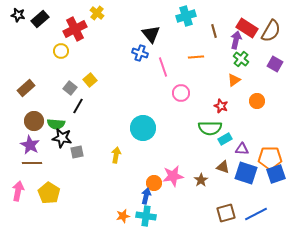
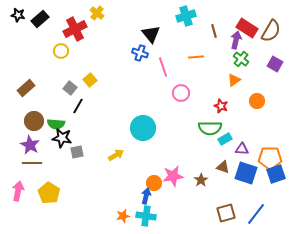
yellow arrow at (116, 155): rotated 49 degrees clockwise
blue line at (256, 214): rotated 25 degrees counterclockwise
